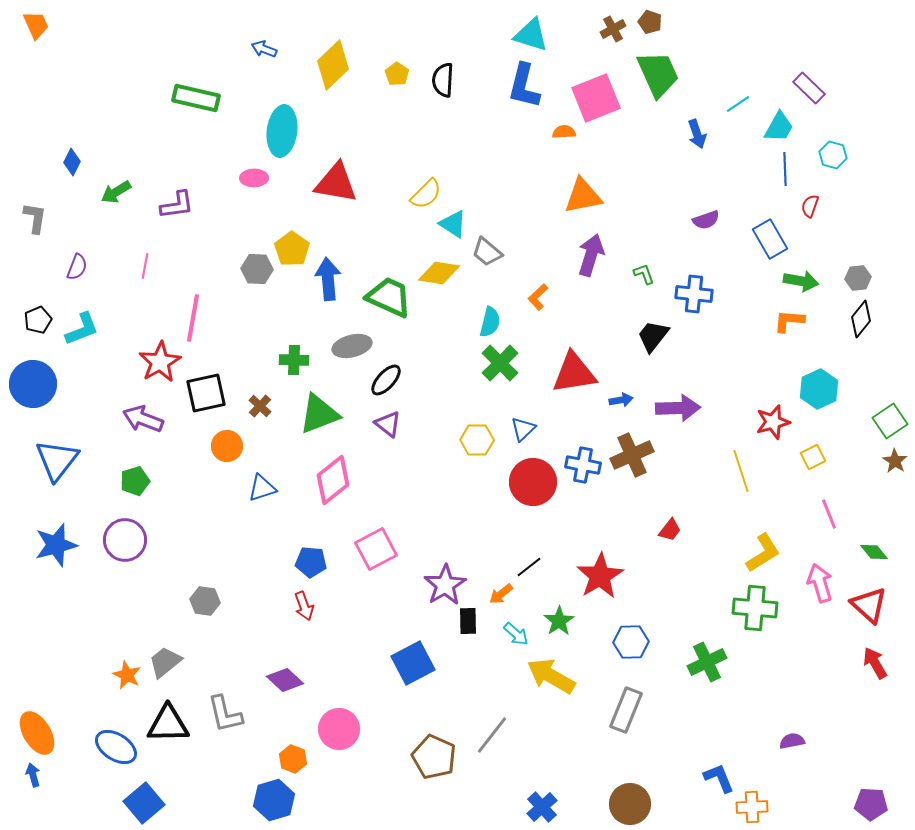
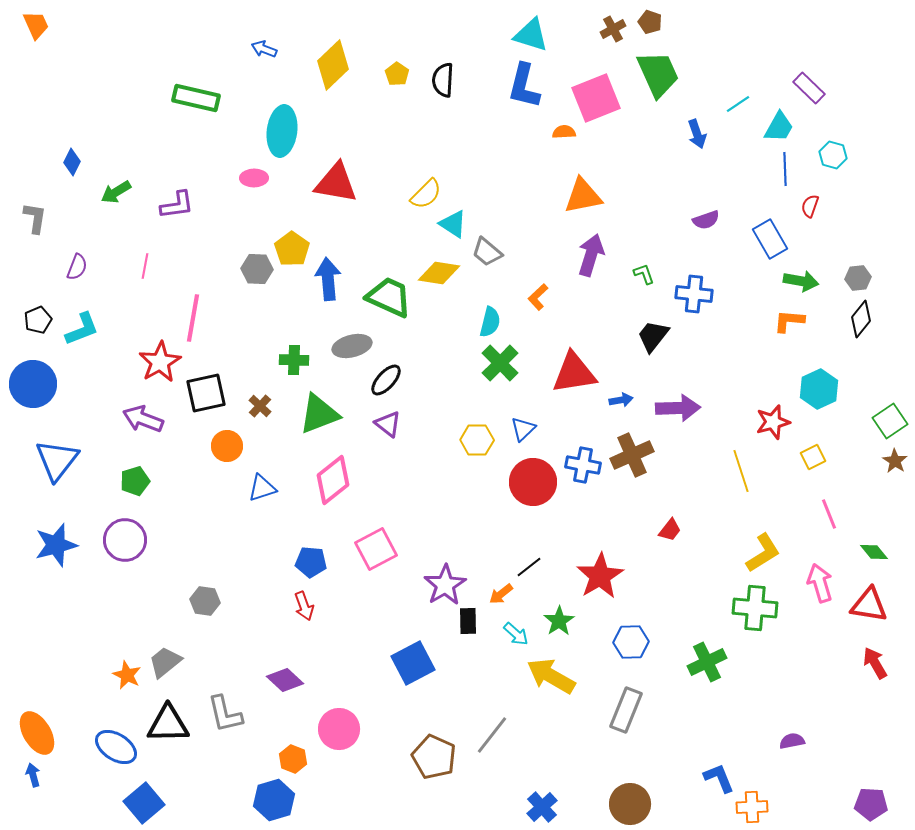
red triangle at (869, 605): rotated 33 degrees counterclockwise
